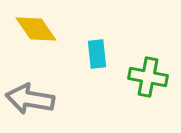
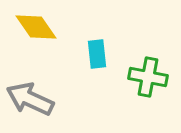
yellow diamond: moved 2 px up
gray arrow: rotated 15 degrees clockwise
